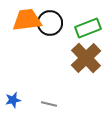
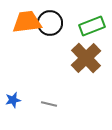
orange trapezoid: moved 2 px down
green rectangle: moved 4 px right, 2 px up
